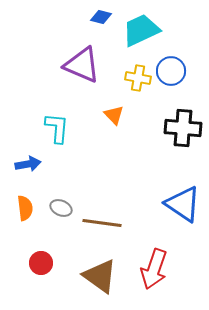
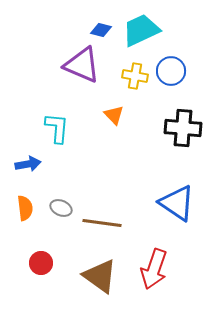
blue diamond: moved 13 px down
yellow cross: moved 3 px left, 2 px up
blue triangle: moved 6 px left, 1 px up
